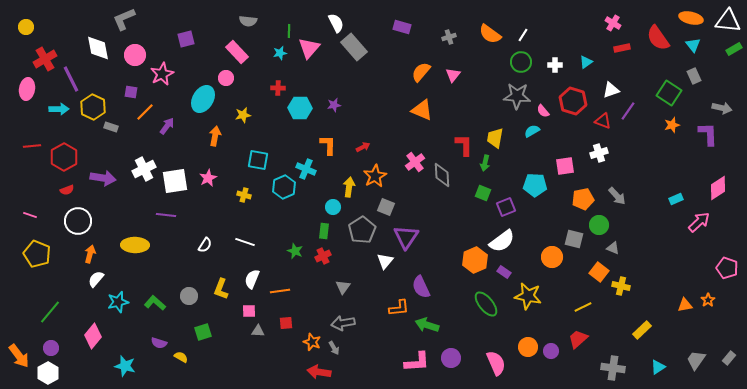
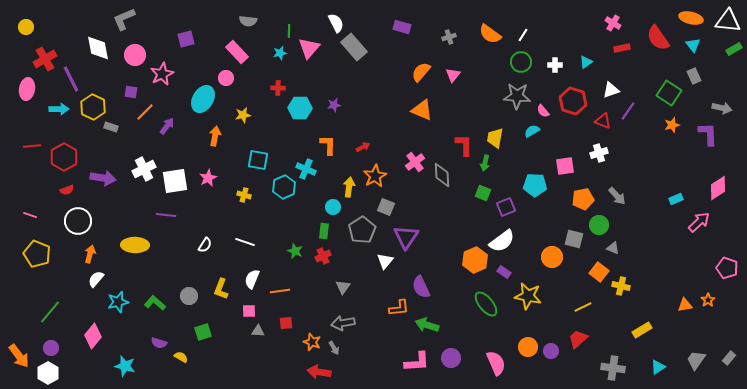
yellow rectangle at (642, 330): rotated 12 degrees clockwise
